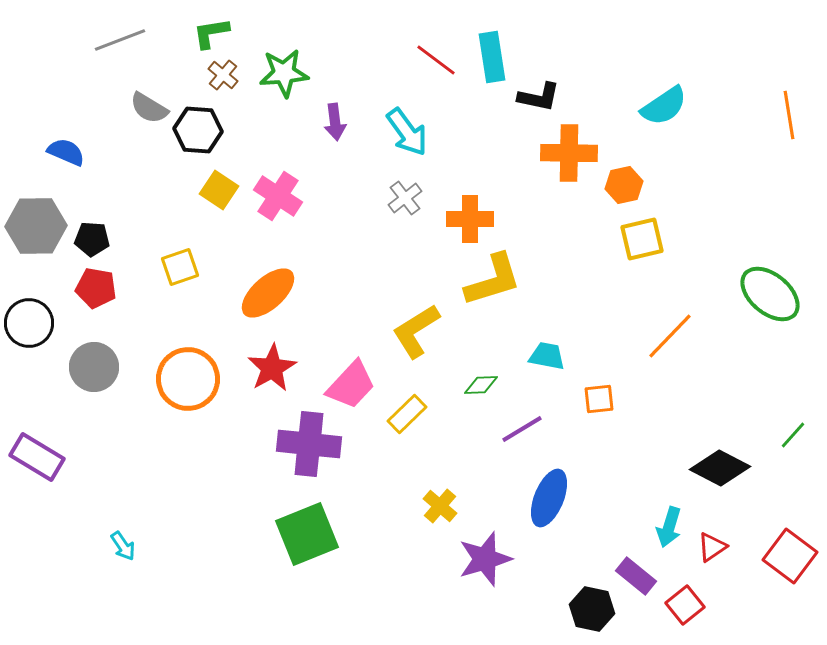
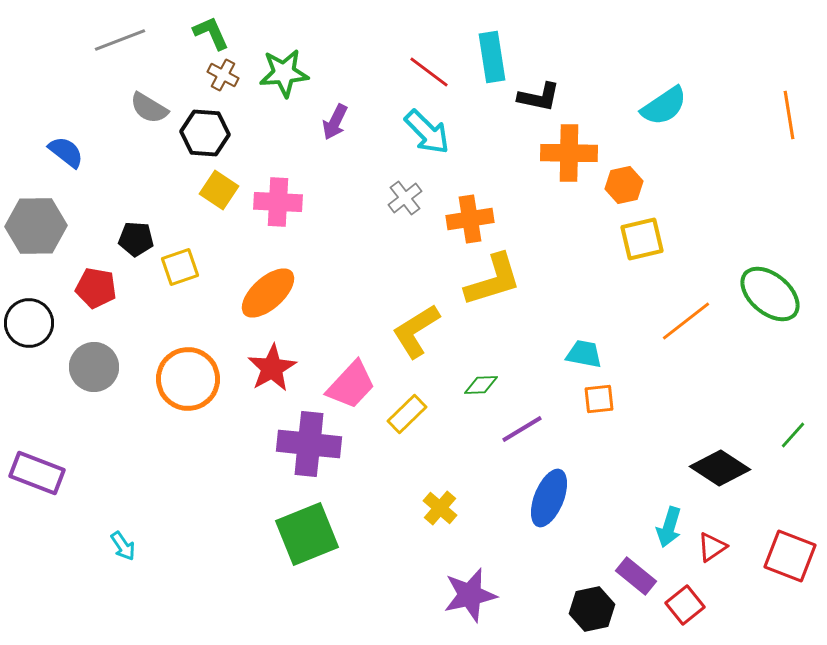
green L-shape at (211, 33): rotated 75 degrees clockwise
red line at (436, 60): moved 7 px left, 12 px down
brown cross at (223, 75): rotated 12 degrees counterclockwise
purple arrow at (335, 122): rotated 33 degrees clockwise
black hexagon at (198, 130): moved 7 px right, 3 px down
cyan arrow at (407, 132): moved 20 px right; rotated 9 degrees counterclockwise
blue semicircle at (66, 152): rotated 15 degrees clockwise
pink cross at (278, 196): moved 6 px down; rotated 30 degrees counterclockwise
orange cross at (470, 219): rotated 9 degrees counterclockwise
black pentagon at (92, 239): moved 44 px right
orange line at (670, 336): moved 16 px right, 15 px up; rotated 8 degrees clockwise
cyan trapezoid at (547, 356): moved 37 px right, 2 px up
purple rectangle at (37, 457): moved 16 px down; rotated 10 degrees counterclockwise
black diamond at (720, 468): rotated 6 degrees clockwise
yellow cross at (440, 506): moved 2 px down
red square at (790, 556): rotated 16 degrees counterclockwise
purple star at (485, 559): moved 15 px left, 36 px down; rotated 4 degrees clockwise
black hexagon at (592, 609): rotated 24 degrees counterclockwise
